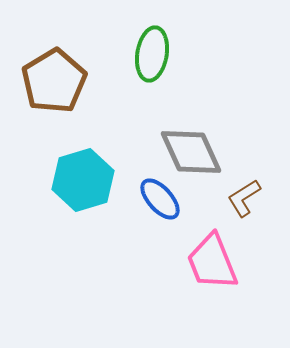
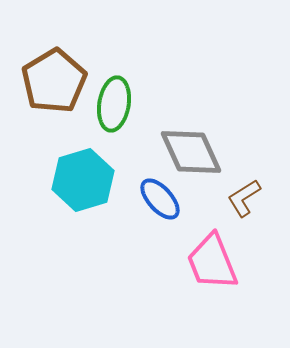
green ellipse: moved 38 px left, 50 px down
